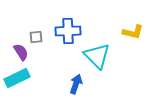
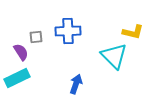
cyan triangle: moved 17 px right
